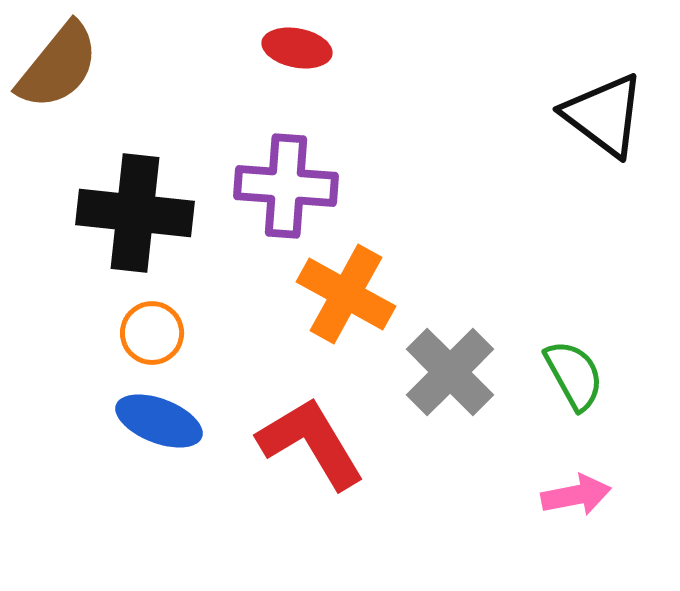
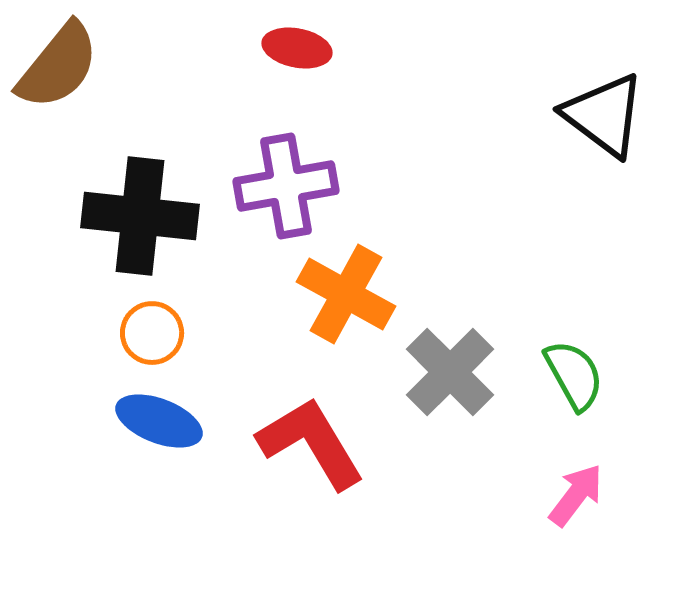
purple cross: rotated 14 degrees counterclockwise
black cross: moved 5 px right, 3 px down
pink arrow: rotated 42 degrees counterclockwise
